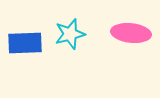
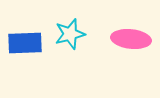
pink ellipse: moved 6 px down
